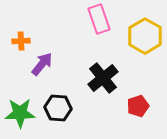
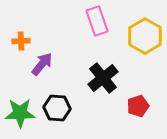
pink rectangle: moved 2 px left, 2 px down
black hexagon: moved 1 px left
